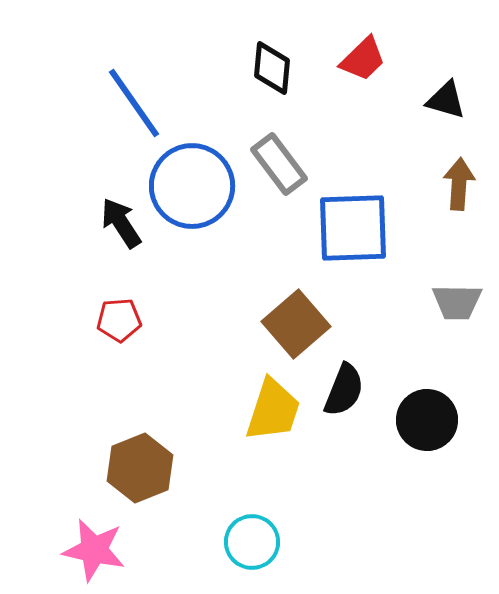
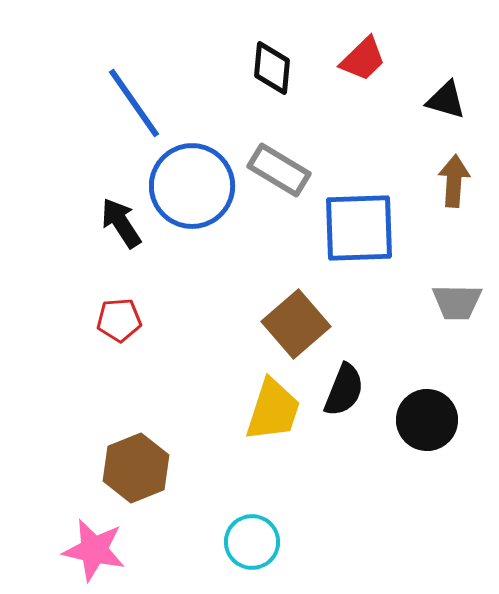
gray rectangle: moved 6 px down; rotated 22 degrees counterclockwise
brown arrow: moved 5 px left, 3 px up
blue square: moved 6 px right
brown hexagon: moved 4 px left
